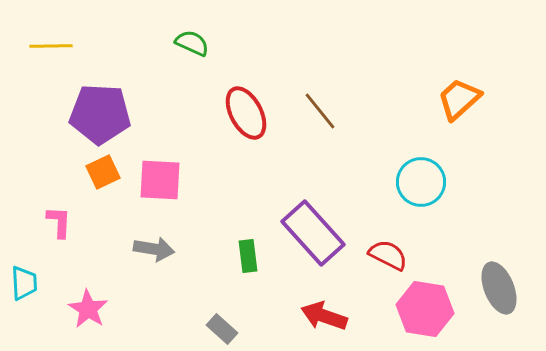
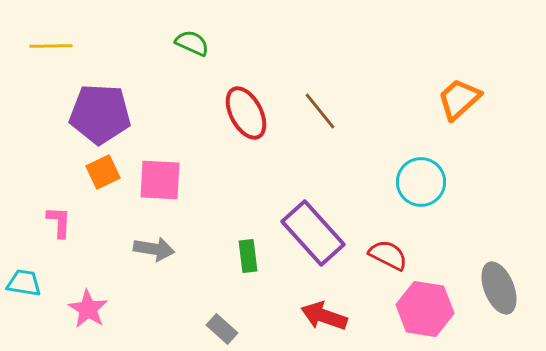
cyan trapezoid: rotated 78 degrees counterclockwise
